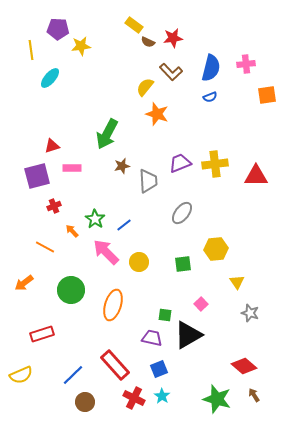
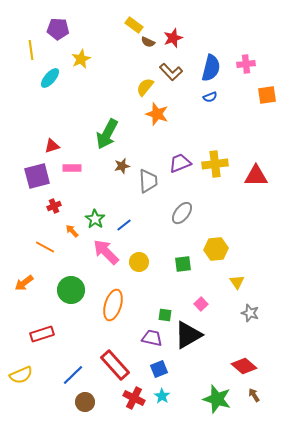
red star at (173, 38): rotated 12 degrees counterclockwise
yellow star at (81, 46): moved 13 px down; rotated 18 degrees counterclockwise
